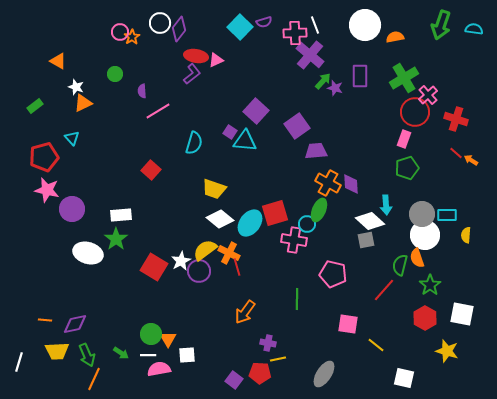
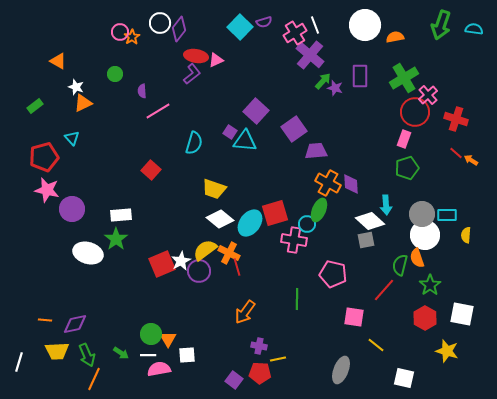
pink cross at (295, 33): rotated 30 degrees counterclockwise
purple square at (297, 126): moved 3 px left, 3 px down
red square at (154, 267): moved 8 px right, 3 px up; rotated 36 degrees clockwise
pink square at (348, 324): moved 6 px right, 7 px up
purple cross at (268, 343): moved 9 px left, 3 px down
gray ellipse at (324, 374): moved 17 px right, 4 px up; rotated 12 degrees counterclockwise
